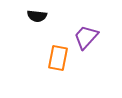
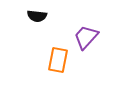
orange rectangle: moved 2 px down
